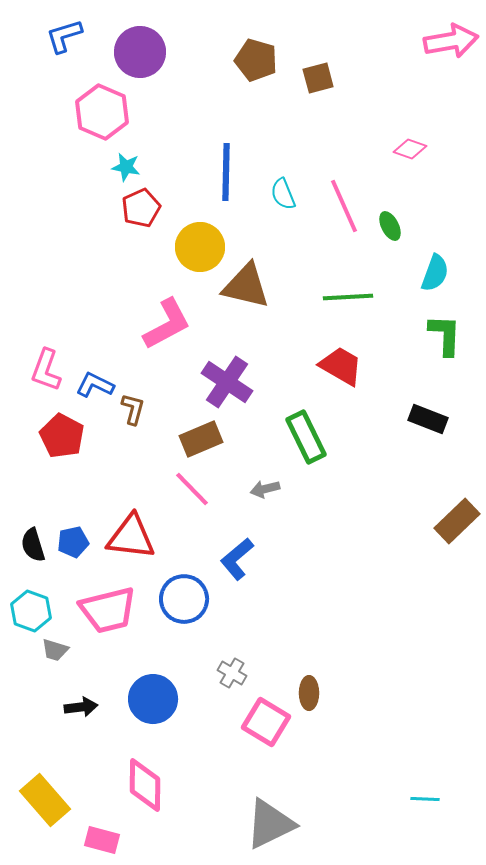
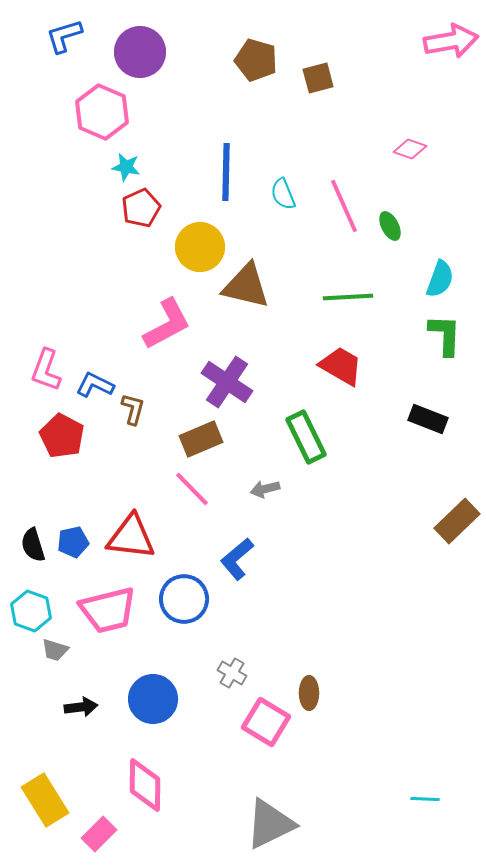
cyan semicircle at (435, 273): moved 5 px right, 6 px down
yellow rectangle at (45, 800): rotated 9 degrees clockwise
pink rectangle at (102, 840): moved 3 px left, 6 px up; rotated 60 degrees counterclockwise
